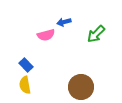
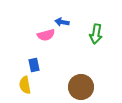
blue arrow: moved 2 px left; rotated 24 degrees clockwise
green arrow: rotated 36 degrees counterclockwise
blue rectangle: moved 8 px right; rotated 32 degrees clockwise
